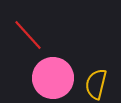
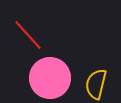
pink circle: moved 3 px left
